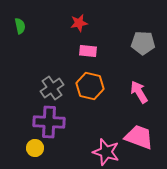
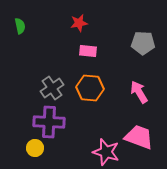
orange hexagon: moved 2 px down; rotated 8 degrees counterclockwise
